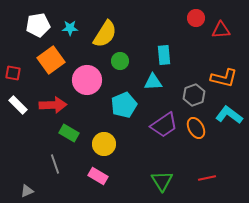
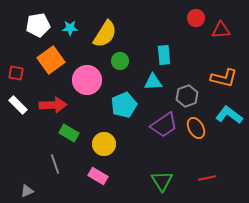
red square: moved 3 px right
gray hexagon: moved 7 px left, 1 px down
